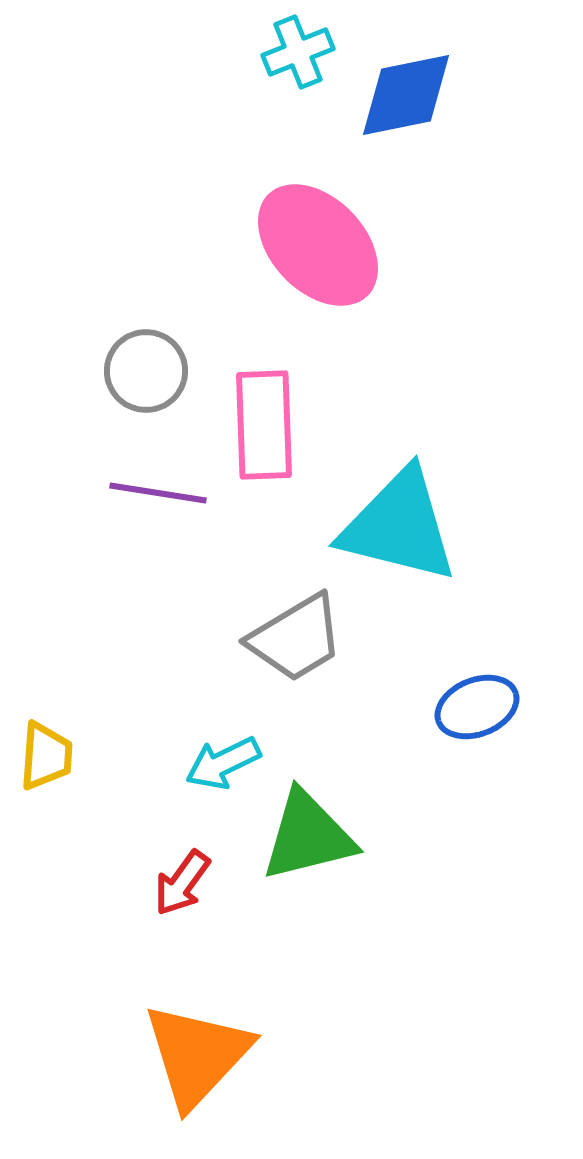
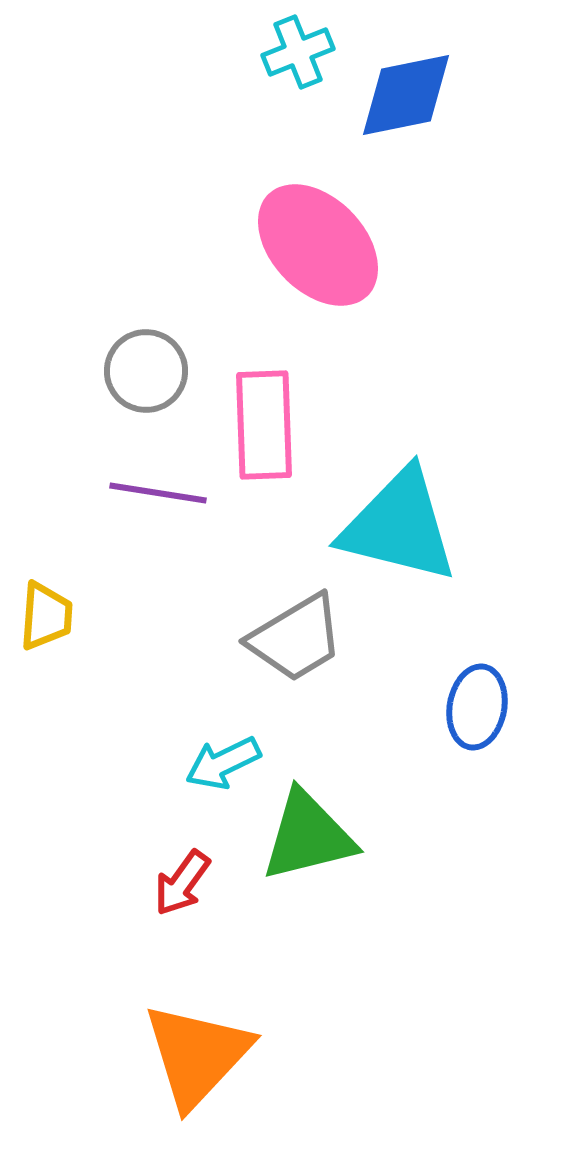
blue ellipse: rotated 58 degrees counterclockwise
yellow trapezoid: moved 140 px up
